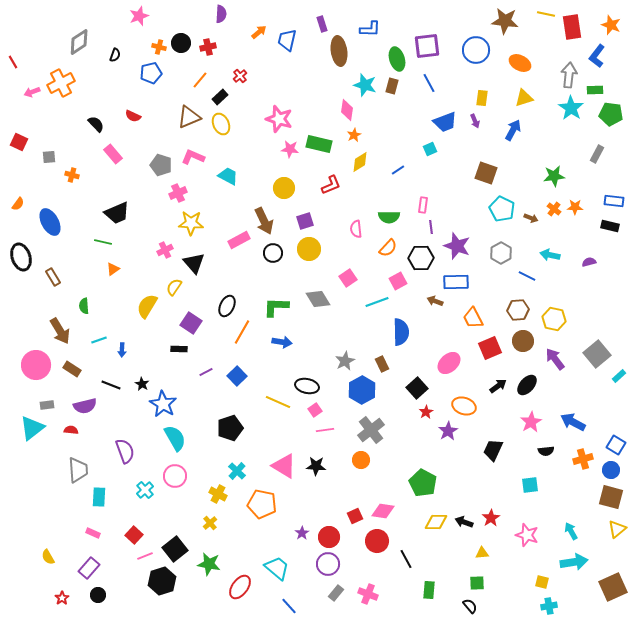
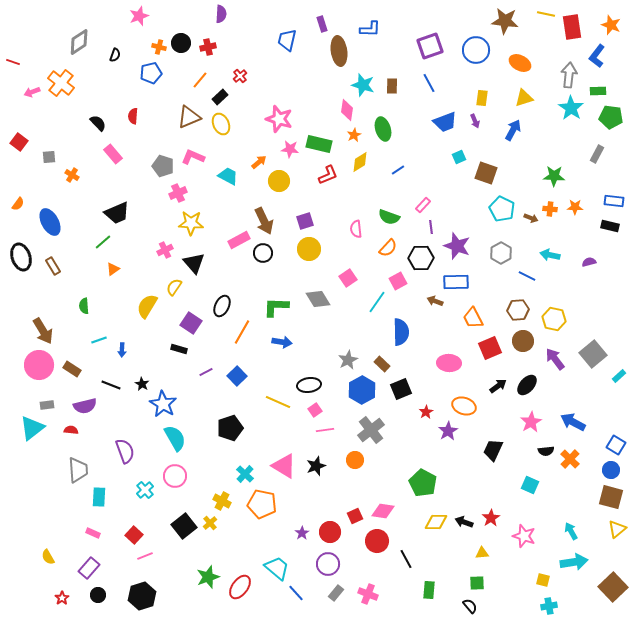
orange arrow at (259, 32): moved 130 px down
purple square at (427, 46): moved 3 px right; rotated 12 degrees counterclockwise
green ellipse at (397, 59): moved 14 px left, 70 px down
red line at (13, 62): rotated 40 degrees counterclockwise
orange cross at (61, 83): rotated 24 degrees counterclockwise
cyan star at (365, 85): moved 2 px left
brown rectangle at (392, 86): rotated 14 degrees counterclockwise
green rectangle at (595, 90): moved 3 px right, 1 px down
green pentagon at (611, 114): moved 3 px down
red semicircle at (133, 116): rotated 70 degrees clockwise
black semicircle at (96, 124): moved 2 px right, 1 px up
red square at (19, 142): rotated 12 degrees clockwise
cyan square at (430, 149): moved 29 px right, 8 px down
gray pentagon at (161, 165): moved 2 px right, 1 px down
orange cross at (72, 175): rotated 16 degrees clockwise
green star at (554, 176): rotated 10 degrees clockwise
red L-shape at (331, 185): moved 3 px left, 10 px up
yellow circle at (284, 188): moved 5 px left, 7 px up
pink rectangle at (423, 205): rotated 35 degrees clockwise
orange cross at (554, 209): moved 4 px left; rotated 32 degrees counterclockwise
green semicircle at (389, 217): rotated 20 degrees clockwise
green line at (103, 242): rotated 54 degrees counterclockwise
black circle at (273, 253): moved 10 px left
brown rectangle at (53, 277): moved 11 px up
cyan line at (377, 302): rotated 35 degrees counterclockwise
black ellipse at (227, 306): moved 5 px left
brown arrow at (60, 331): moved 17 px left
black rectangle at (179, 349): rotated 14 degrees clockwise
gray square at (597, 354): moved 4 px left
gray star at (345, 361): moved 3 px right, 1 px up
pink ellipse at (449, 363): rotated 45 degrees clockwise
brown rectangle at (382, 364): rotated 21 degrees counterclockwise
pink circle at (36, 365): moved 3 px right
black ellipse at (307, 386): moved 2 px right, 1 px up; rotated 20 degrees counterclockwise
black square at (417, 388): moved 16 px left, 1 px down; rotated 20 degrees clockwise
orange cross at (583, 459): moved 13 px left; rotated 30 degrees counterclockwise
orange circle at (361, 460): moved 6 px left
black star at (316, 466): rotated 24 degrees counterclockwise
cyan cross at (237, 471): moved 8 px right, 3 px down
cyan square at (530, 485): rotated 30 degrees clockwise
yellow cross at (218, 494): moved 4 px right, 7 px down
pink star at (527, 535): moved 3 px left, 1 px down
red circle at (329, 537): moved 1 px right, 5 px up
black square at (175, 549): moved 9 px right, 23 px up
green star at (209, 564): moved 1 px left, 13 px down; rotated 30 degrees counterclockwise
black hexagon at (162, 581): moved 20 px left, 15 px down
yellow square at (542, 582): moved 1 px right, 2 px up
brown square at (613, 587): rotated 20 degrees counterclockwise
blue line at (289, 606): moved 7 px right, 13 px up
